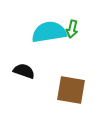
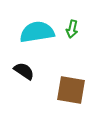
cyan semicircle: moved 12 px left
black semicircle: rotated 15 degrees clockwise
